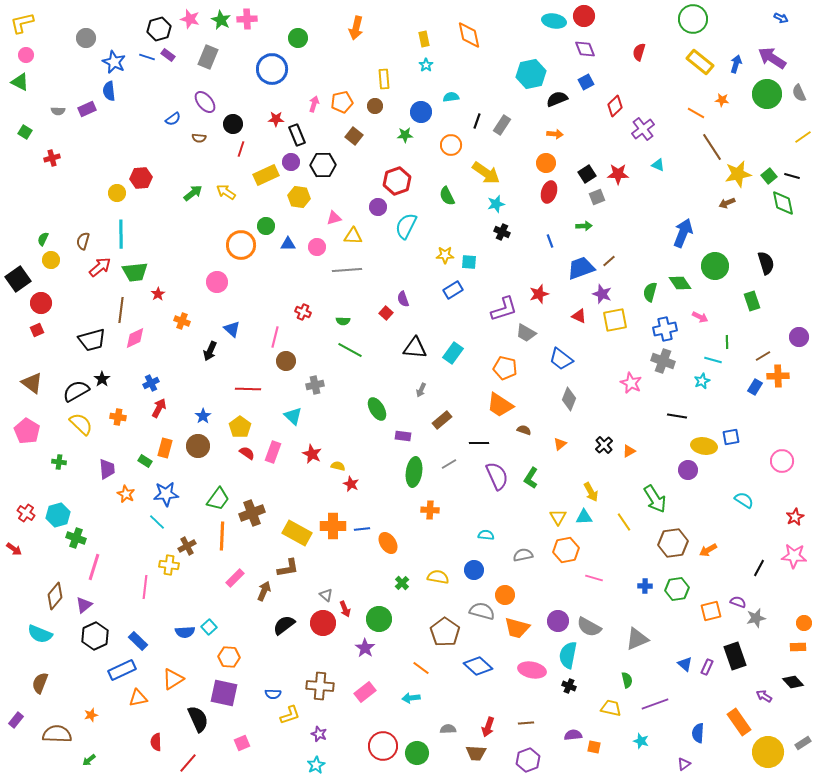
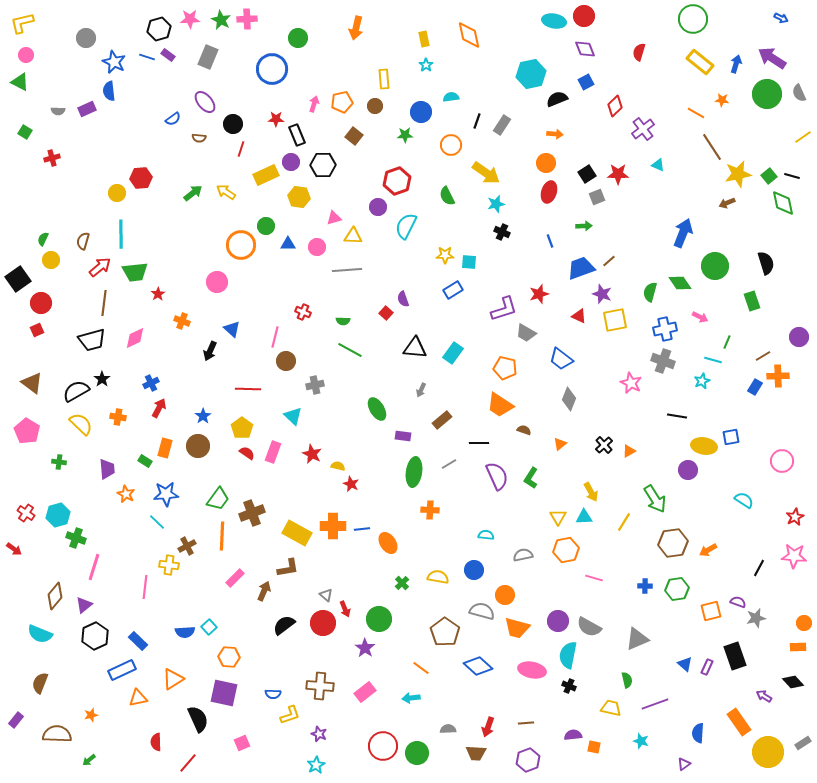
pink star at (190, 19): rotated 18 degrees counterclockwise
brown line at (121, 310): moved 17 px left, 7 px up
green line at (727, 342): rotated 24 degrees clockwise
yellow pentagon at (240, 427): moved 2 px right, 1 px down
yellow line at (624, 522): rotated 66 degrees clockwise
